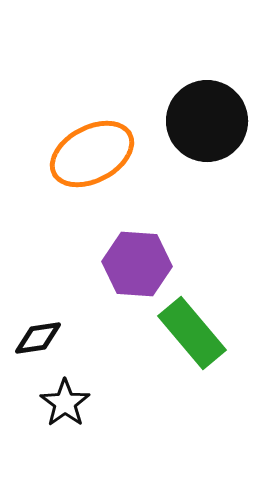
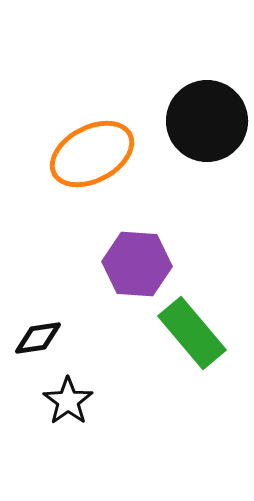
black star: moved 3 px right, 2 px up
